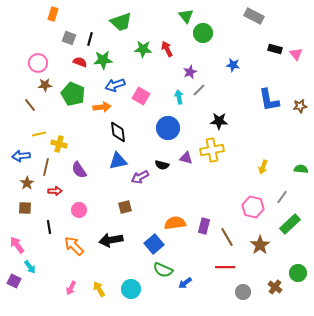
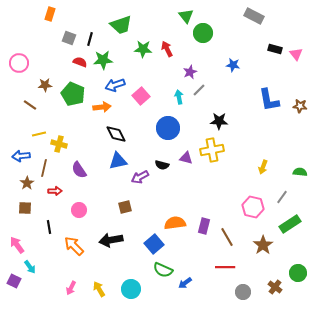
orange rectangle at (53, 14): moved 3 px left
green trapezoid at (121, 22): moved 3 px down
pink circle at (38, 63): moved 19 px left
pink square at (141, 96): rotated 18 degrees clockwise
brown line at (30, 105): rotated 16 degrees counterclockwise
brown star at (300, 106): rotated 16 degrees clockwise
black diamond at (118, 132): moved 2 px left, 2 px down; rotated 20 degrees counterclockwise
brown line at (46, 167): moved 2 px left, 1 px down
green semicircle at (301, 169): moved 1 px left, 3 px down
green rectangle at (290, 224): rotated 10 degrees clockwise
brown star at (260, 245): moved 3 px right
